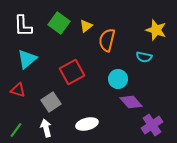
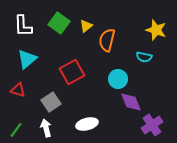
purple diamond: rotated 20 degrees clockwise
